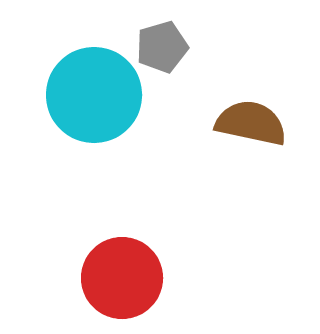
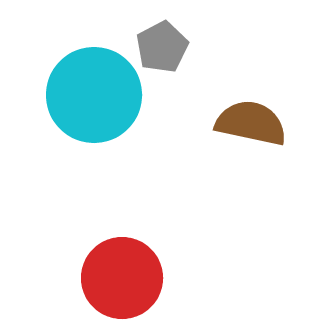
gray pentagon: rotated 12 degrees counterclockwise
